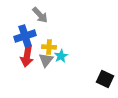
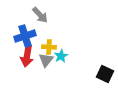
black square: moved 5 px up
